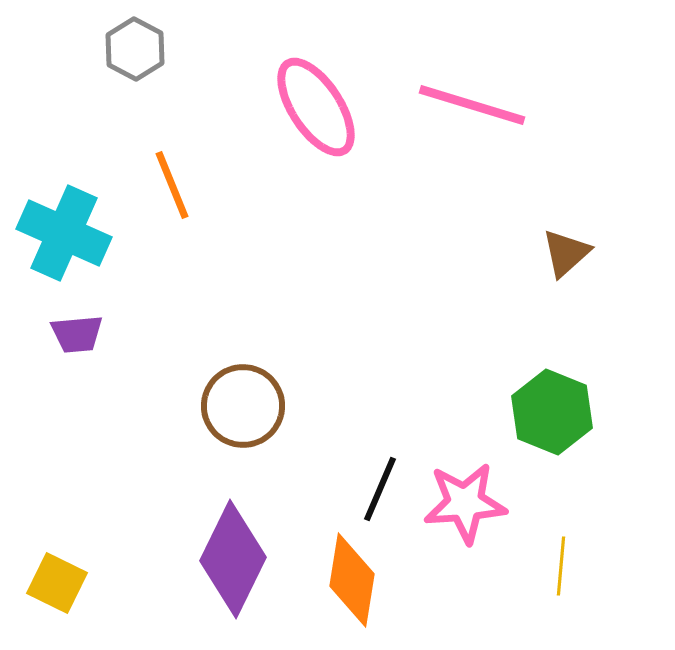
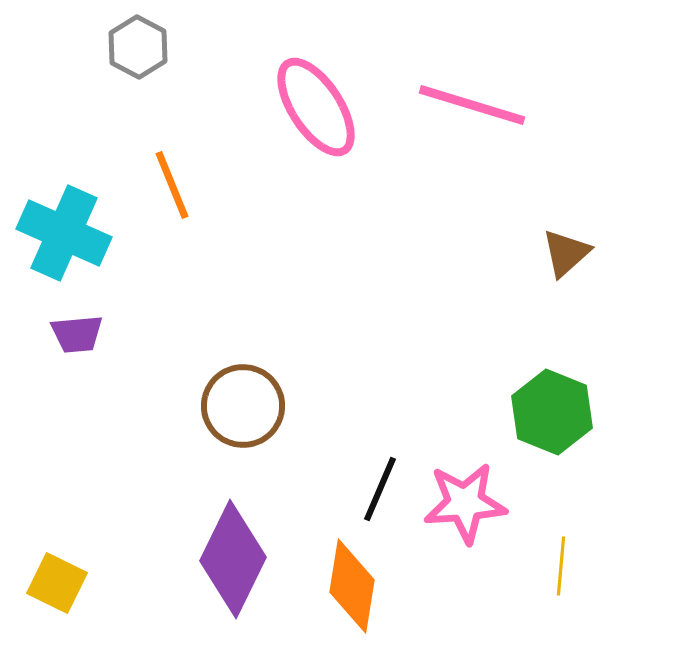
gray hexagon: moved 3 px right, 2 px up
orange diamond: moved 6 px down
